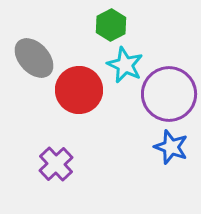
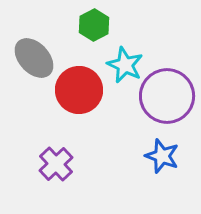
green hexagon: moved 17 px left
purple circle: moved 2 px left, 2 px down
blue star: moved 9 px left, 9 px down
